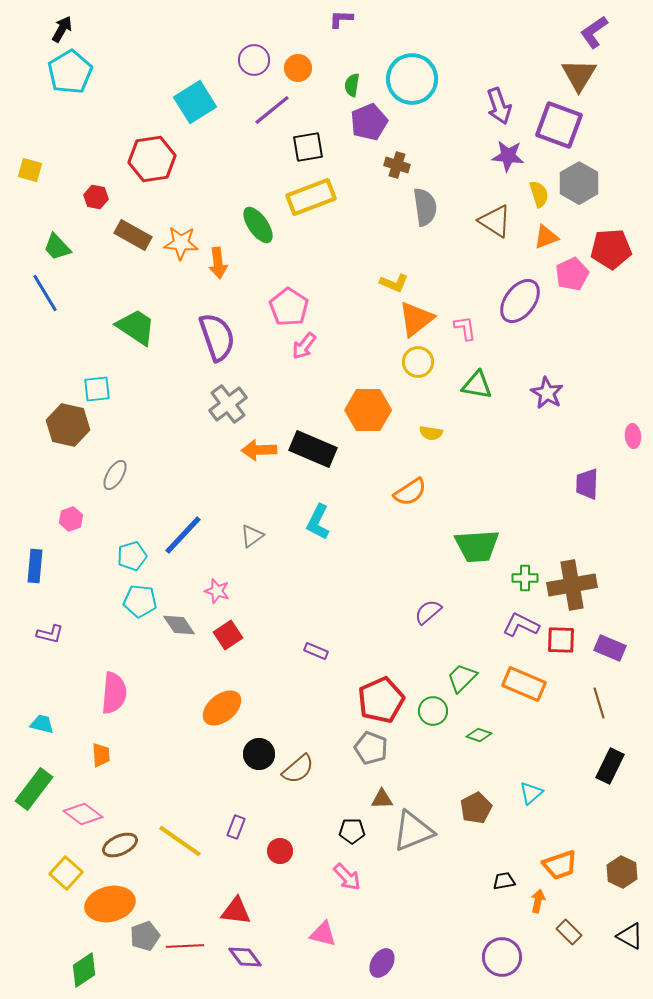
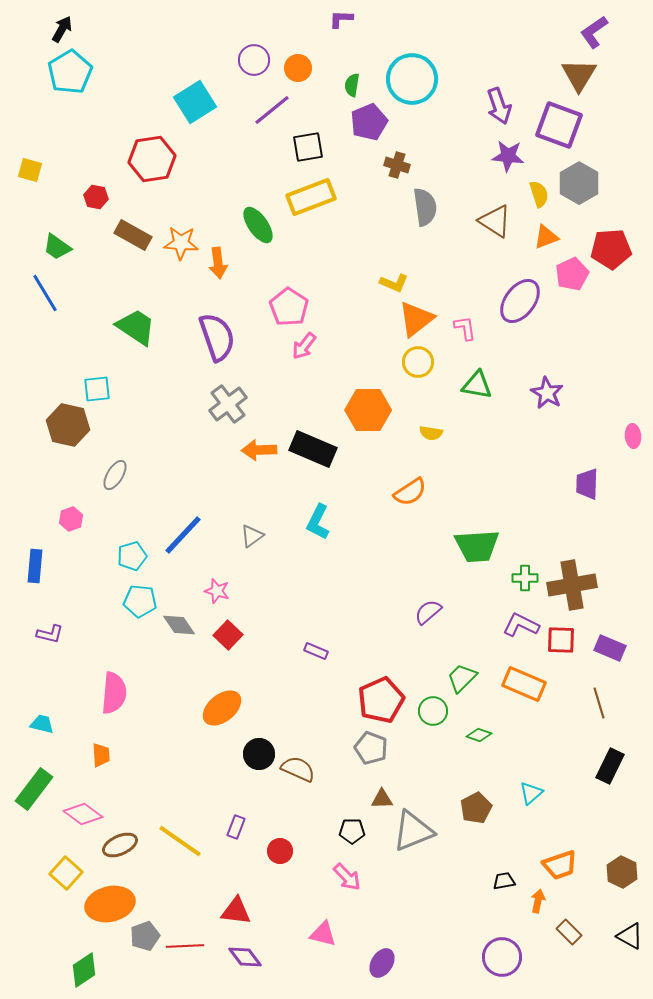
green trapezoid at (57, 247): rotated 12 degrees counterclockwise
red square at (228, 635): rotated 12 degrees counterclockwise
brown semicircle at (298, 769): rotated 116 degrees counterclockwise
